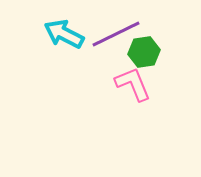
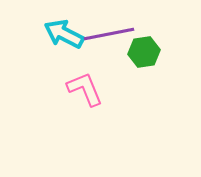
purple line: moved 7 px left; rotated 15 degrees clockwise
pink L-shape: moved 48 px left, 5 px down
